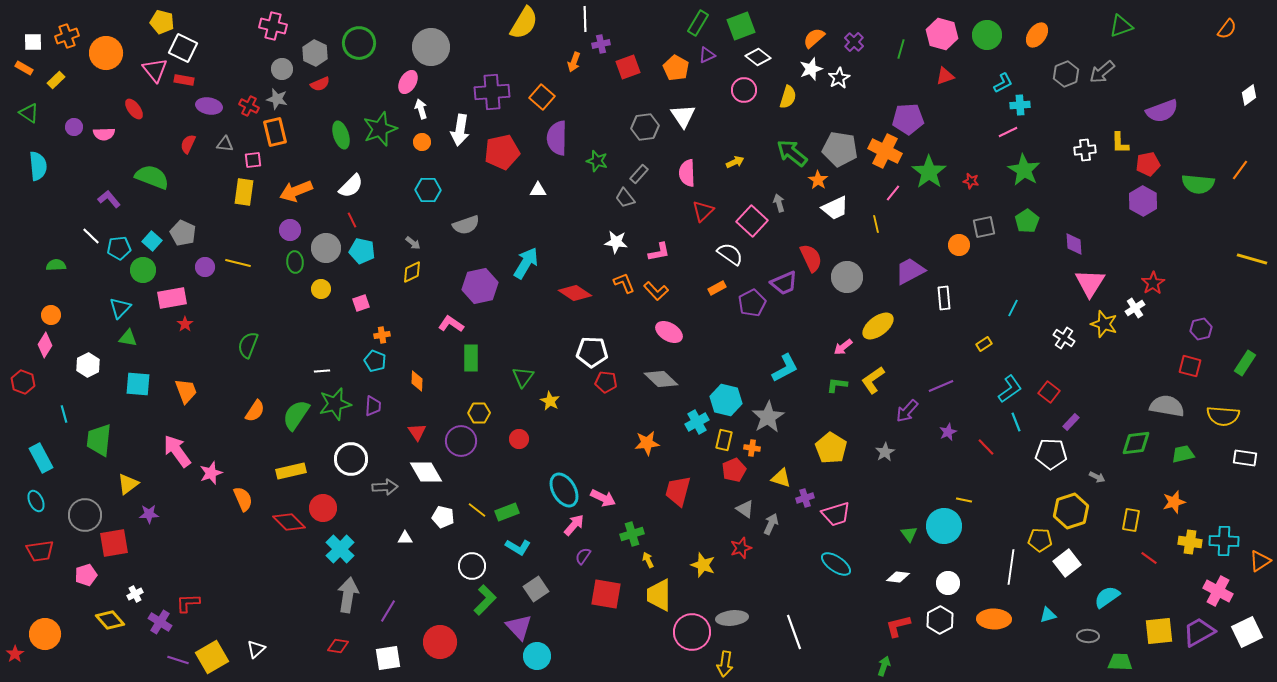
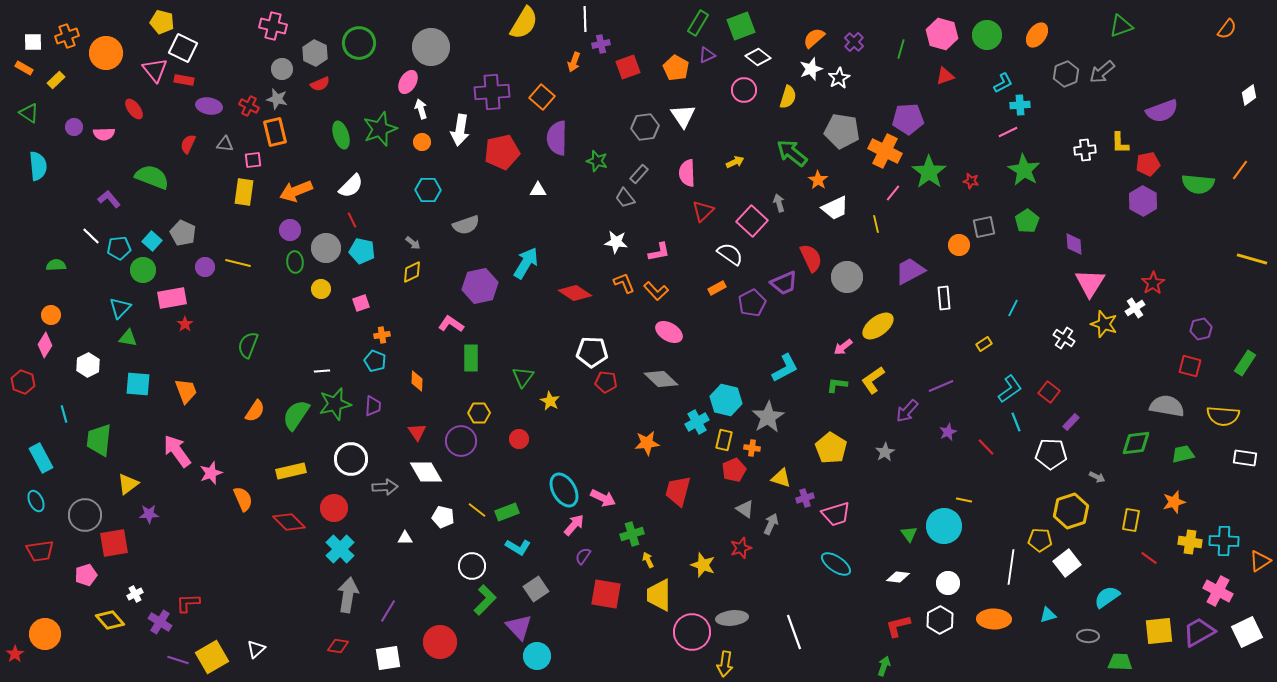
gray pentagon at (840, 149): moved 2 px right, 18 px up
red circle at (323, 508): moved 11 px right
